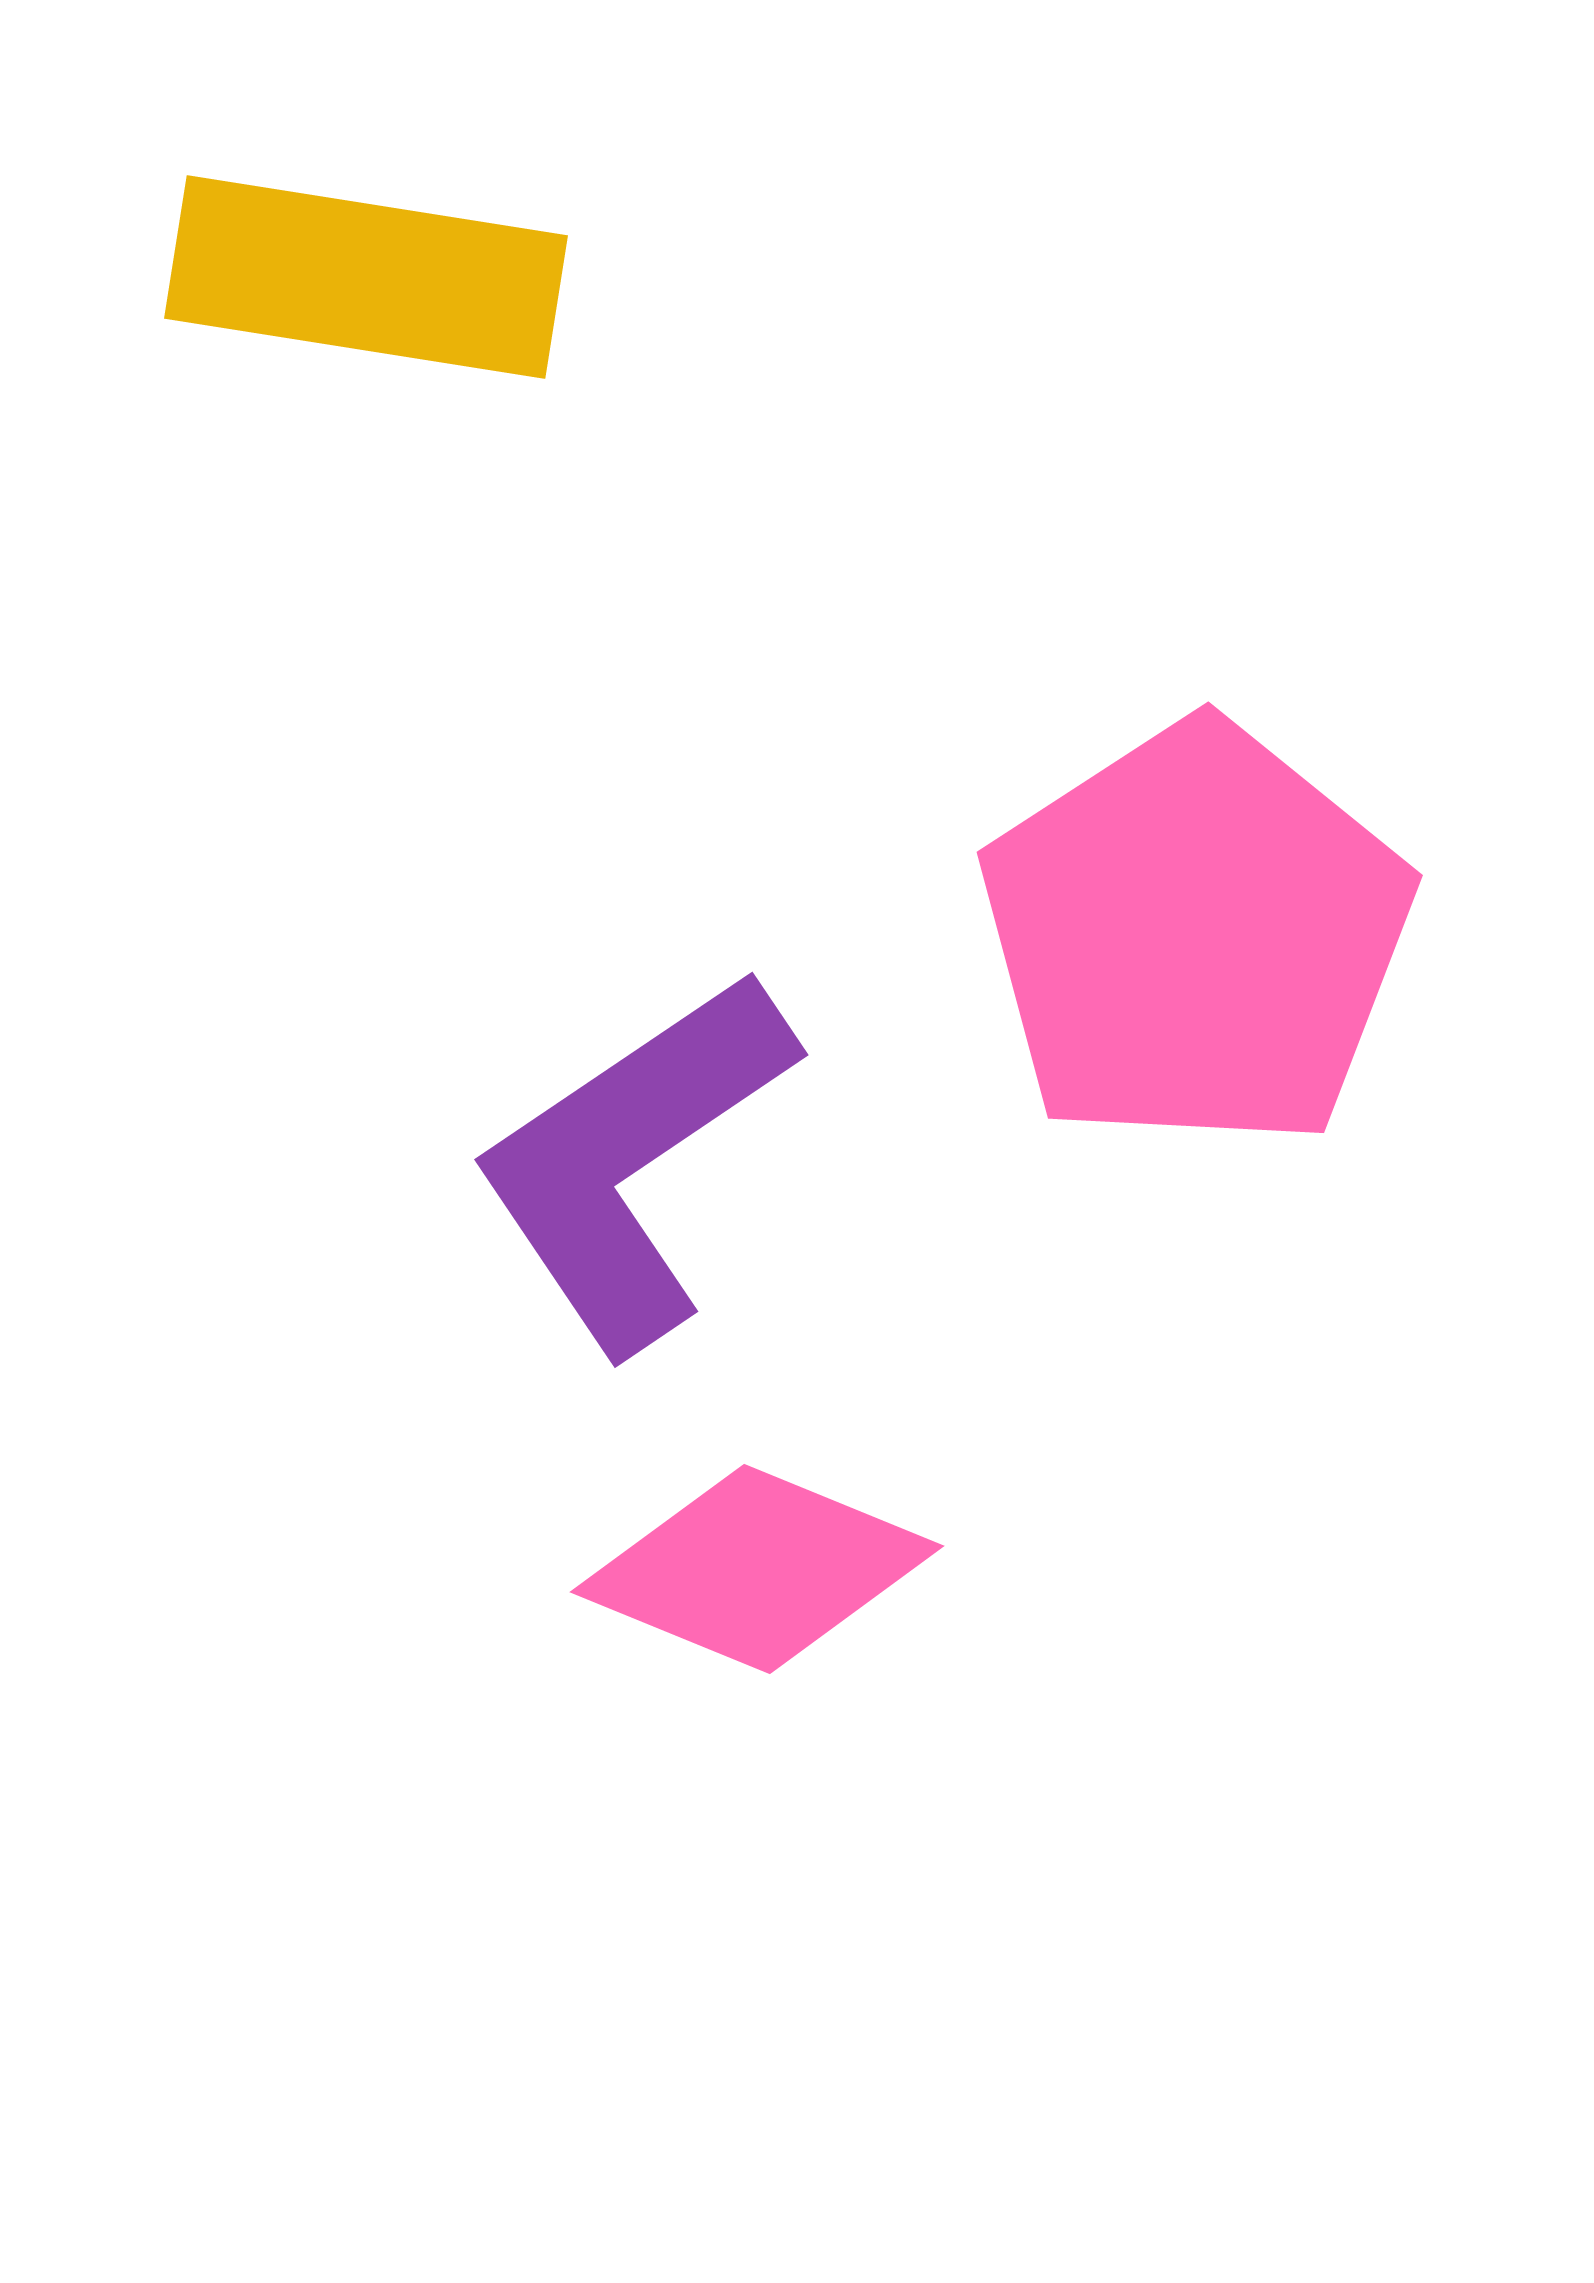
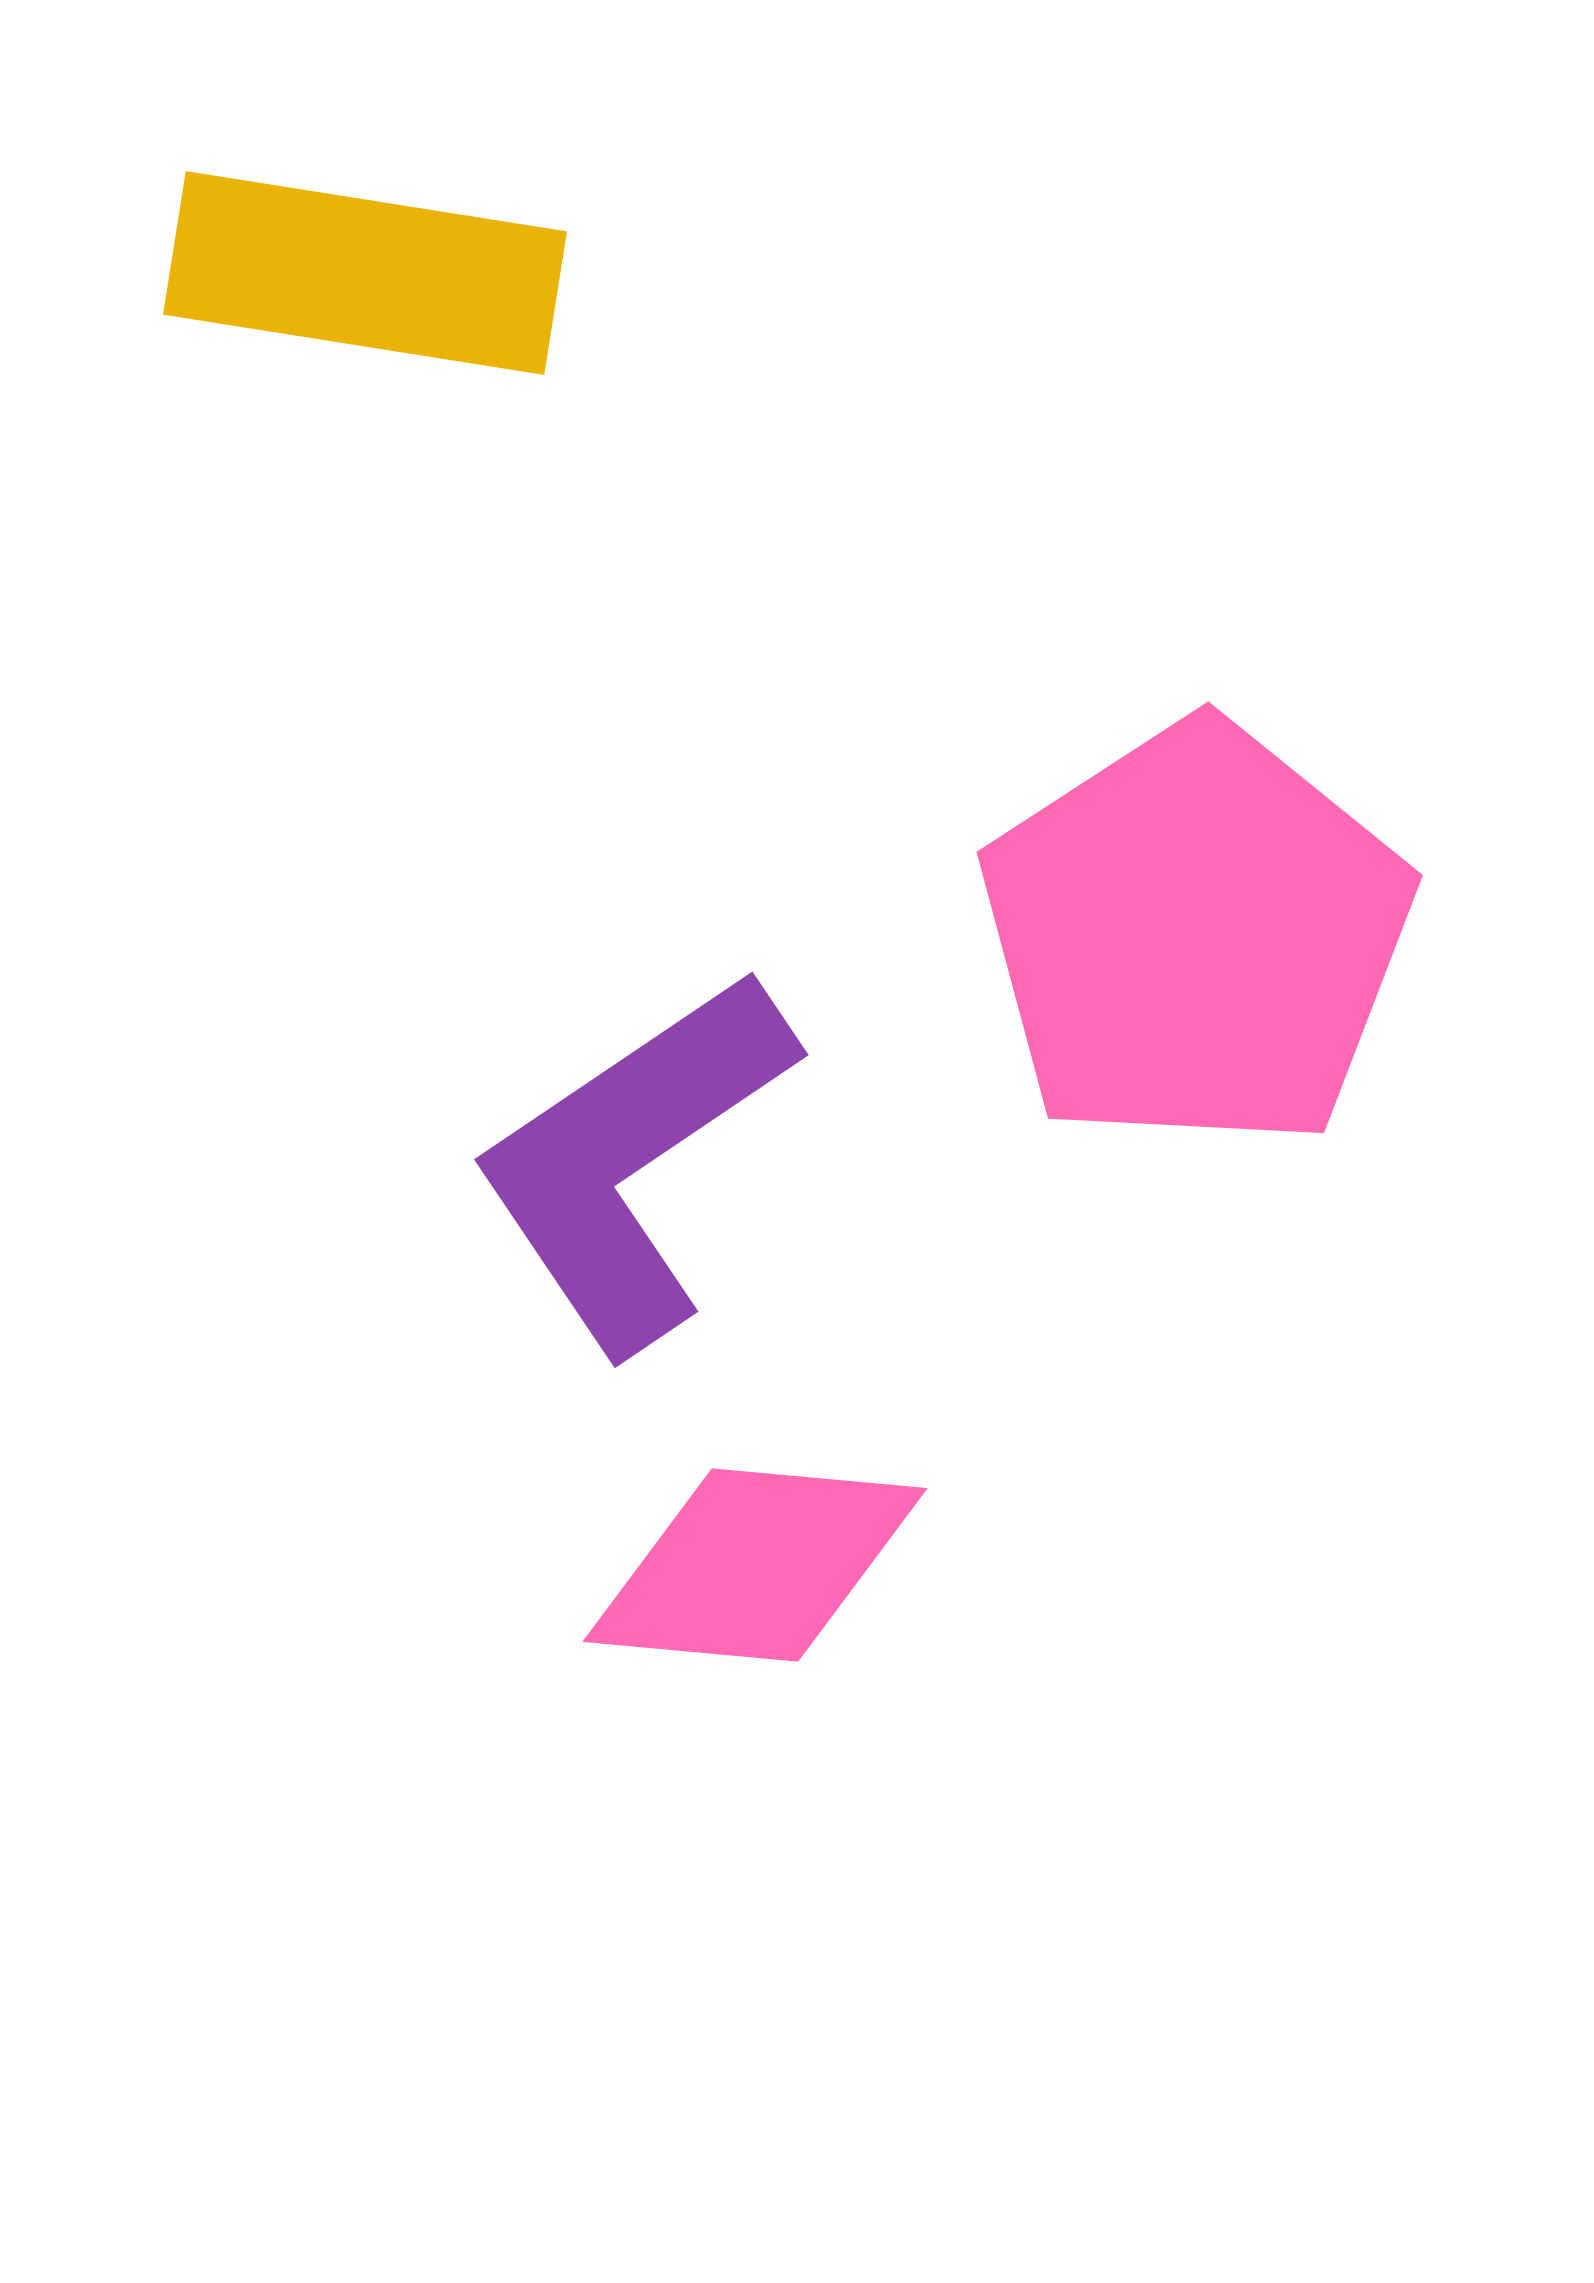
yellow rectangle: moved 1 px left, 4 px up
pink diamond: moved 2 px left, 4 px up; rotated 17 degrees counterclockwise
